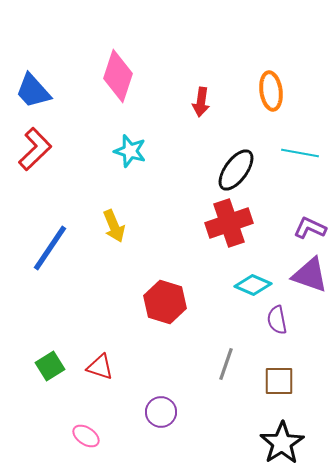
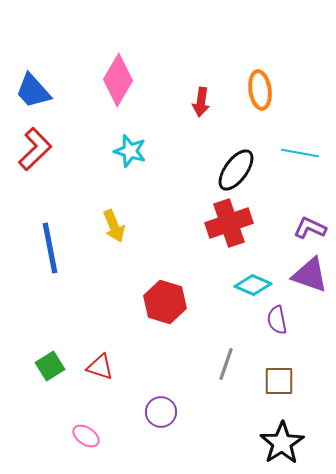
pink diamond: moved 4 px down; rotated 12 degrees clockwise
orange ellipse: moved 11 px left, 1 px up
blue line: rotated 45 degrees counterclockwise
